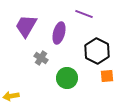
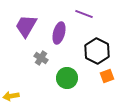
orange square: rotated 16 degrees counterclockwise
